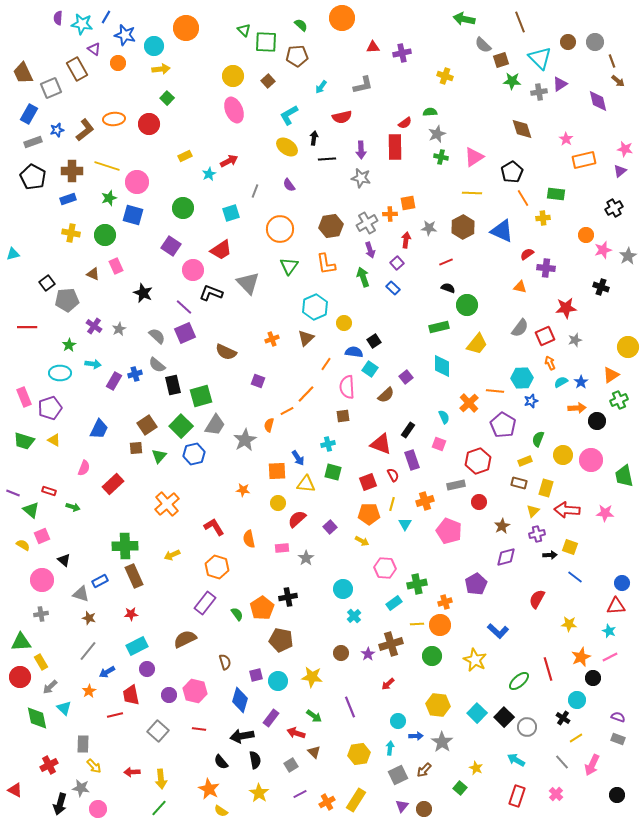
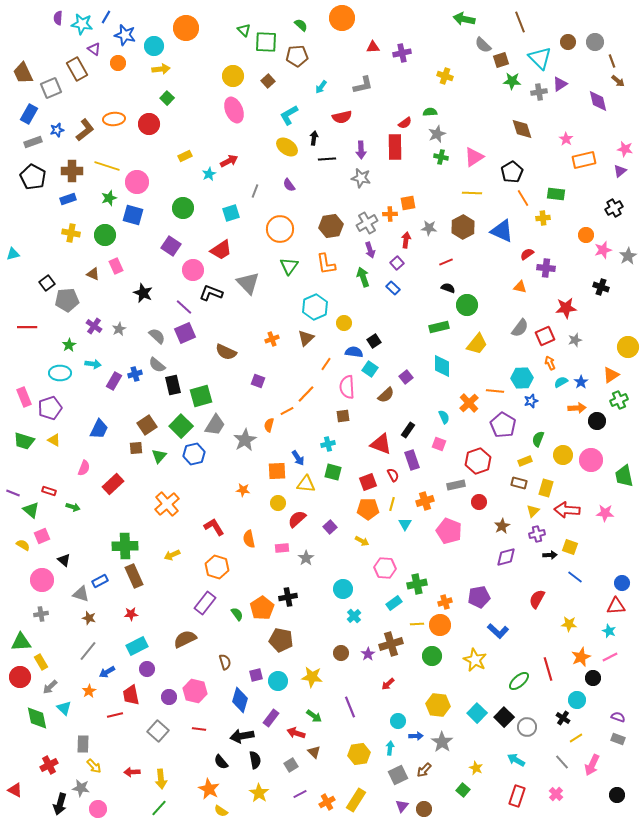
orange pentagon at (369, 514): moved 1 px left, 5 px up
purple pentagon at (476, 584): moved 3 px right, 13 px down; rotated 20 degrees clockwise
purple circle at (169, 695): moved 2 px down
green square at (460, 788): moved 3 px right, 2 px down
